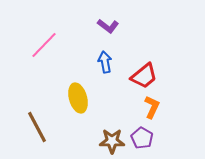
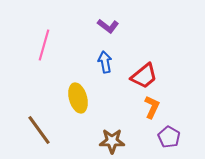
pink line: rotated 28 degrees counterclockwise
brown line: moved 2 px right, 3 px down; rotated 8 degrees counterclockwise
purple pentagon: moved 27 px right, 1 px up
